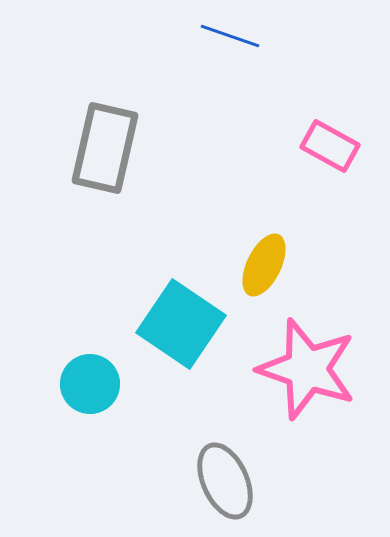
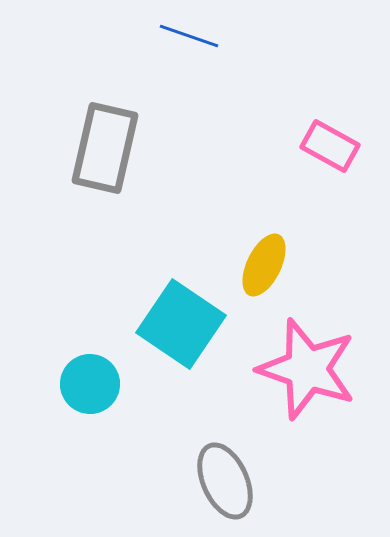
blue line: moved 41 px left
